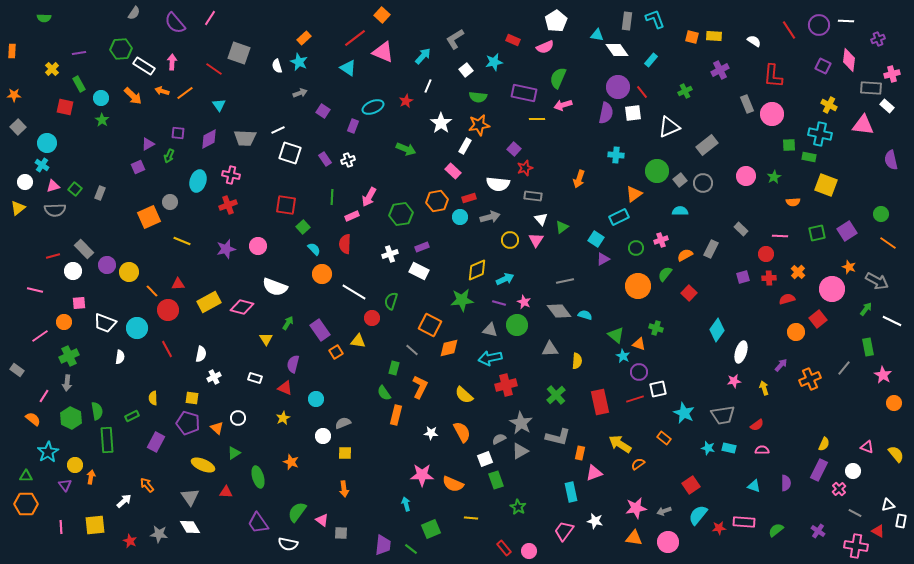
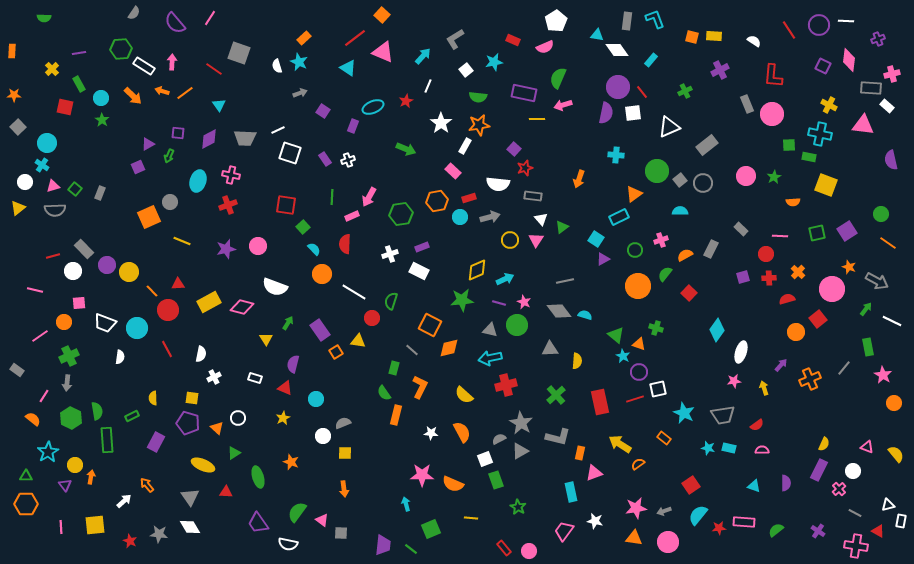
green circle at (636, 248): moved 1 px left, 2 px down
